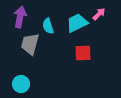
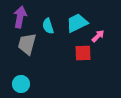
pink arrow: moved 1 px left, 22 px down
gray trapezoid: moved 3 px left
